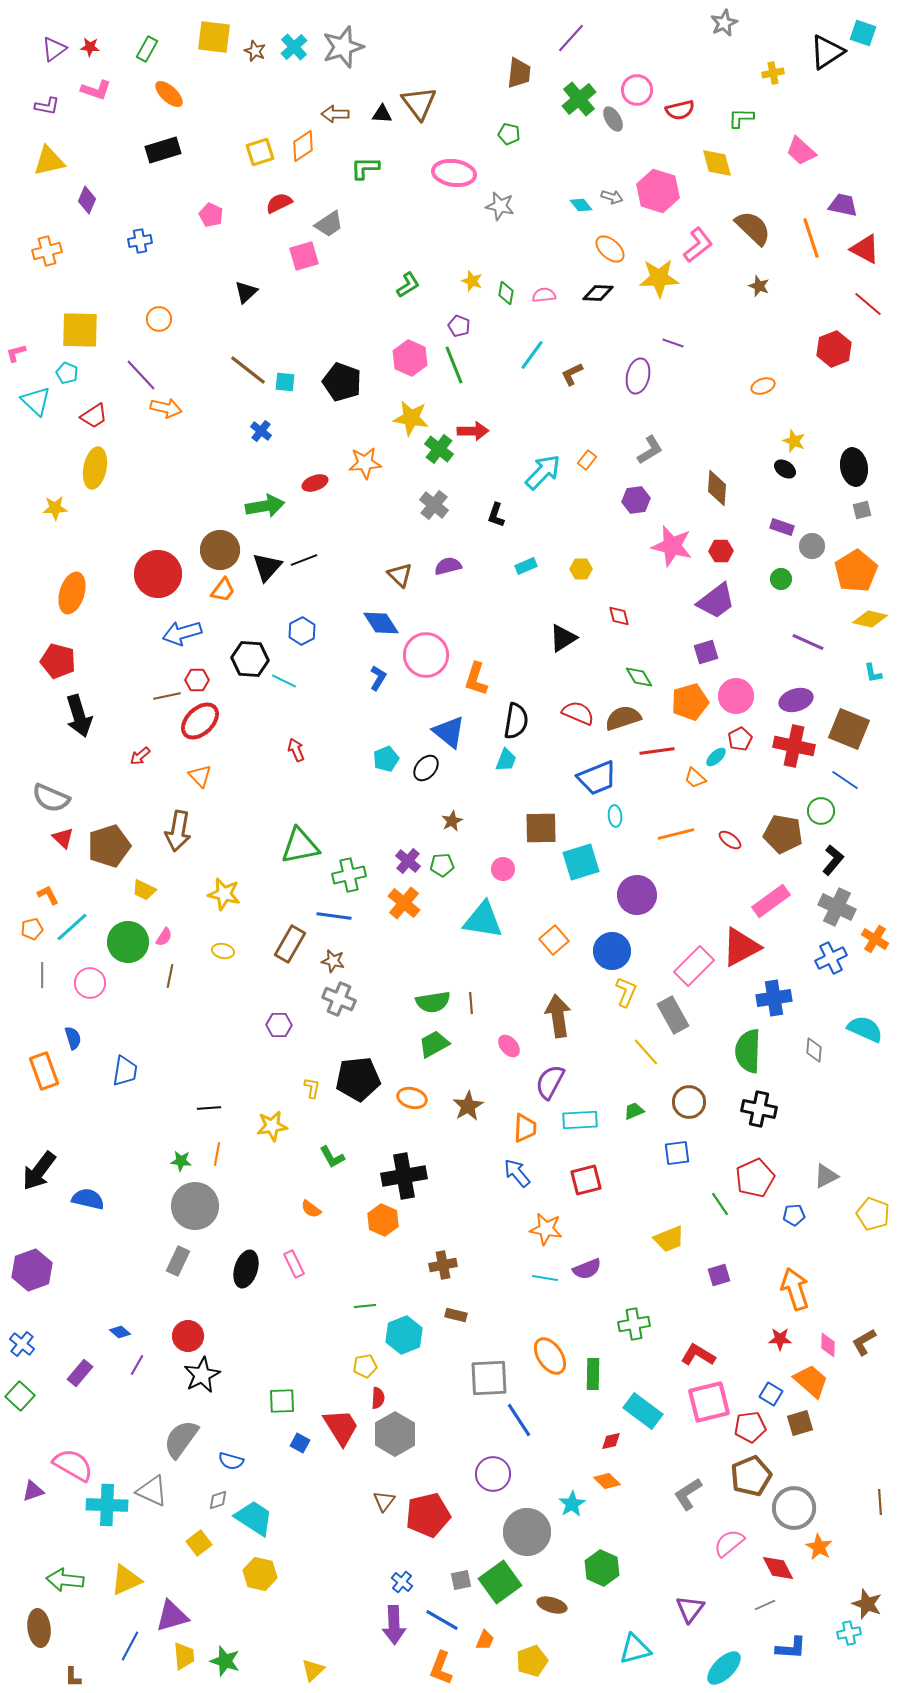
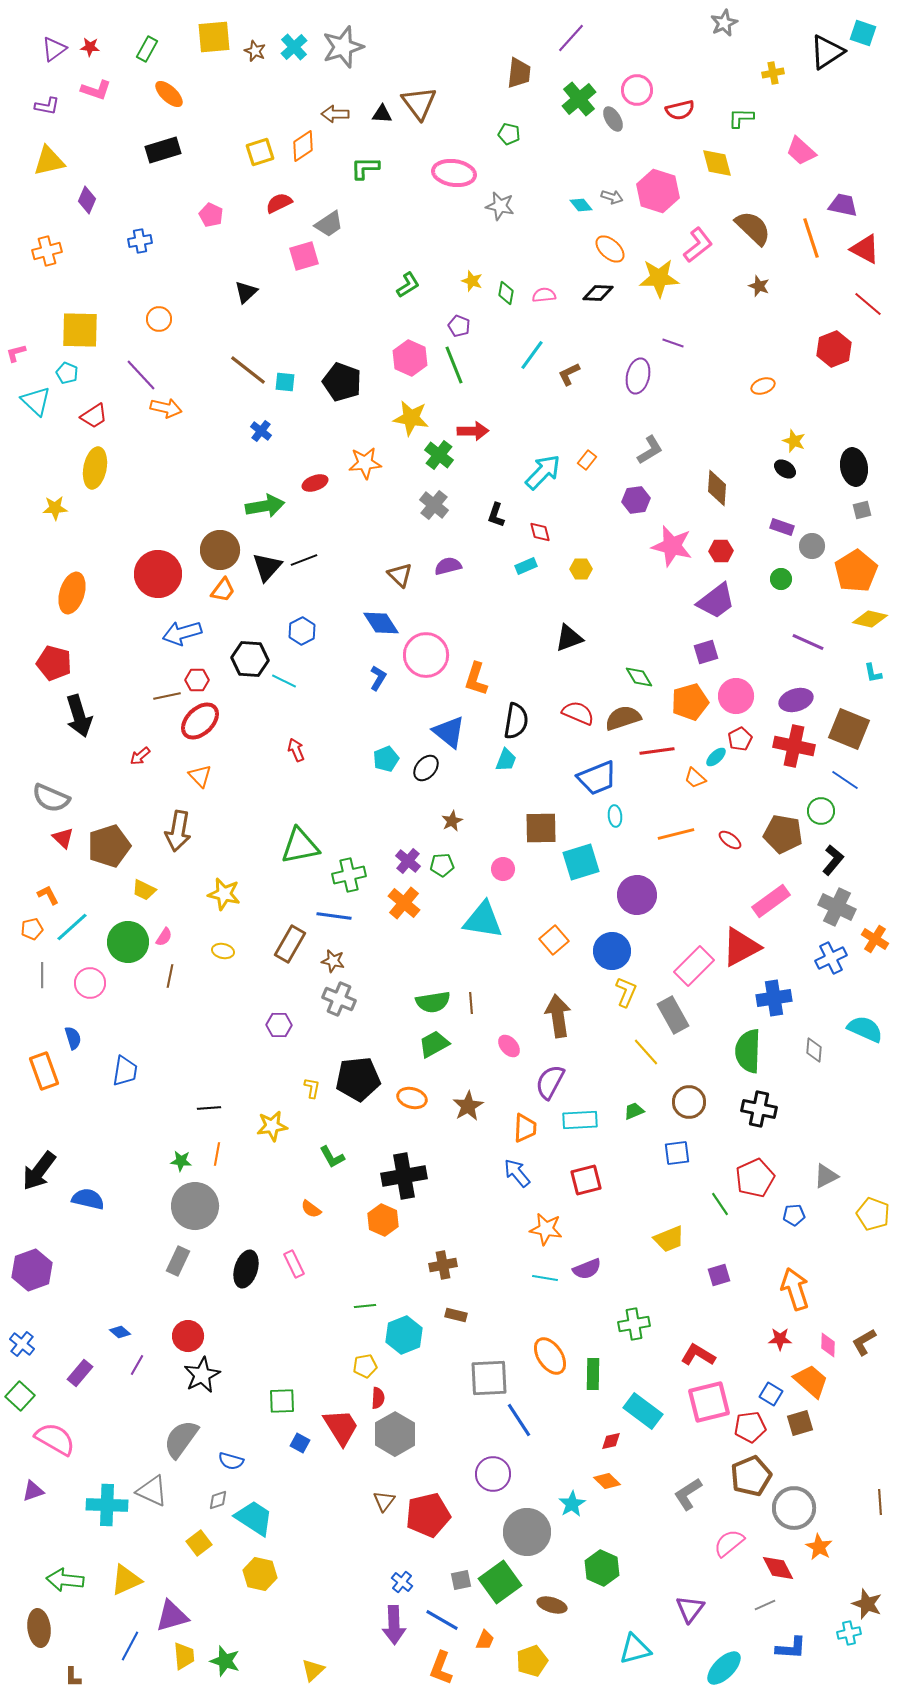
yellow square at (214, 37): rotated 12 degrees counterclockwise
brown L-shape at (572, 374): moved 3 px left
green cross at (439, 449): moved 6 px down
red diamond at (619, 616): moved 79 px left, 84 px up
black triangle at (563, 638): moved 6 px right; rotated 12 degrees clockwise
red pentagon at (58, 661): moved 4 px left, 2 px down
pink semicircle at (73, 1465): moved 18 px left, 26 px up
